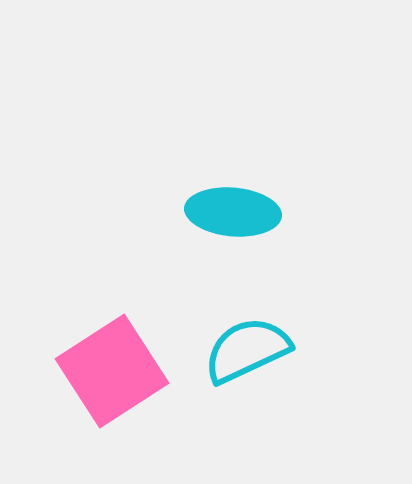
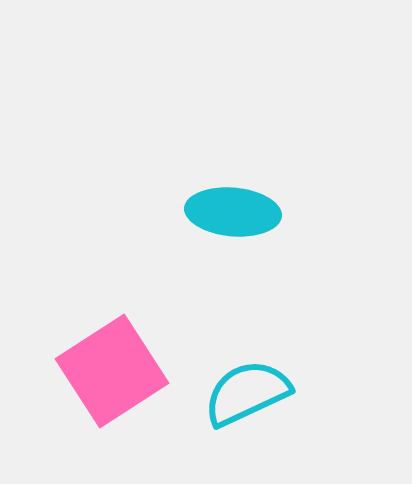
cyan semicircle: moved 43 px down
